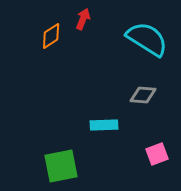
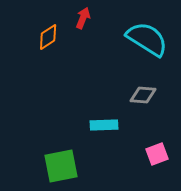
red arrow: moved 1 px up
orange diamond: moved 3 px left, 1 px down
